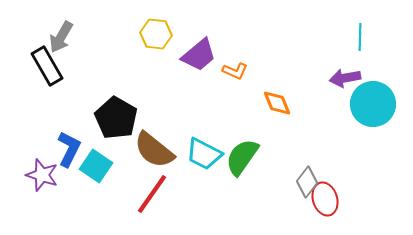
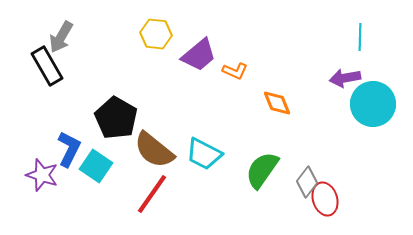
green semicircle: moved 20 px right, 13 px down
